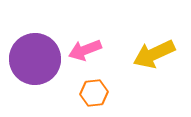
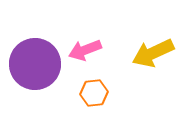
yellow arrow: moved 1 px left, 1 px up
purple circle: moved 5 px down
